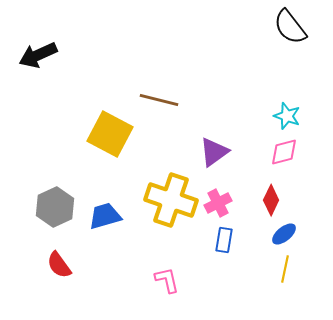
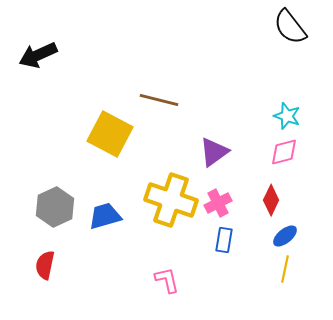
blue ellipse: moved 1 px right, 2 px down
red semicircle: moved 14 px left; rotated 48 degrees clockwise
